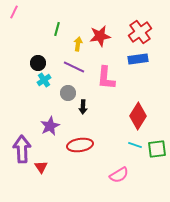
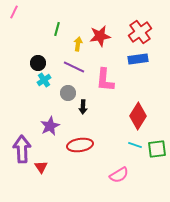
pink L-shape: moved 1 px left, 2 px down
